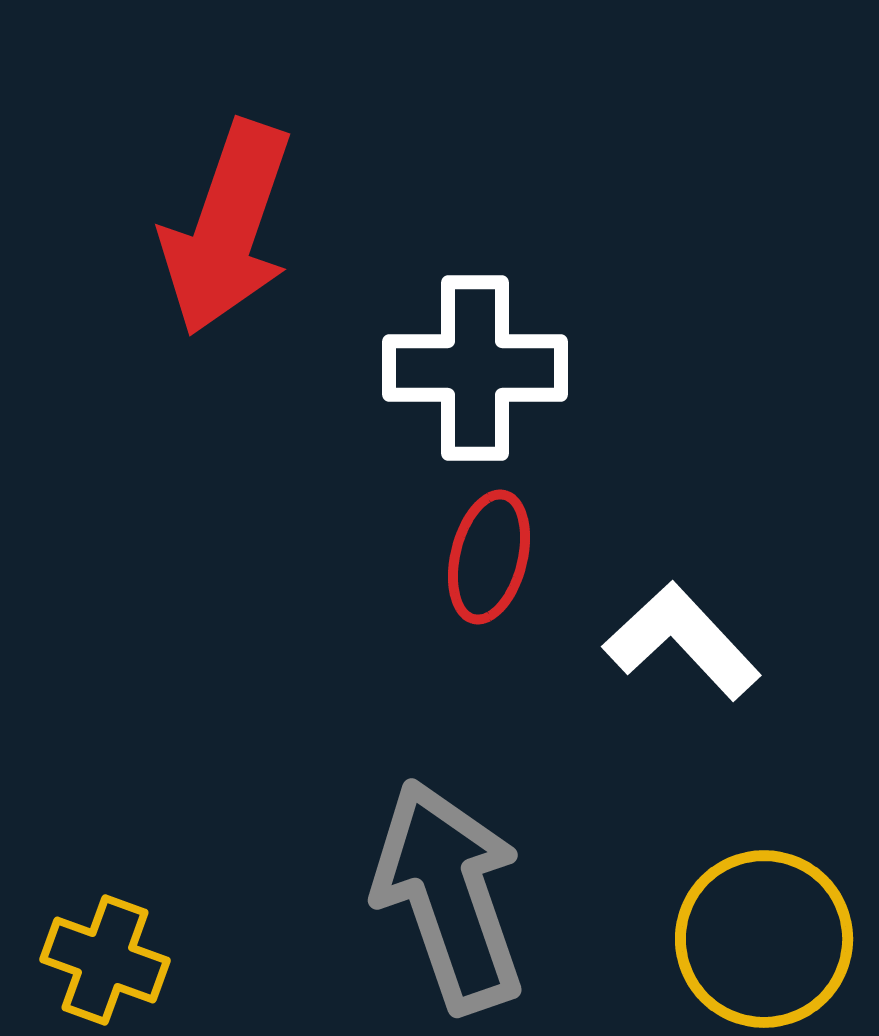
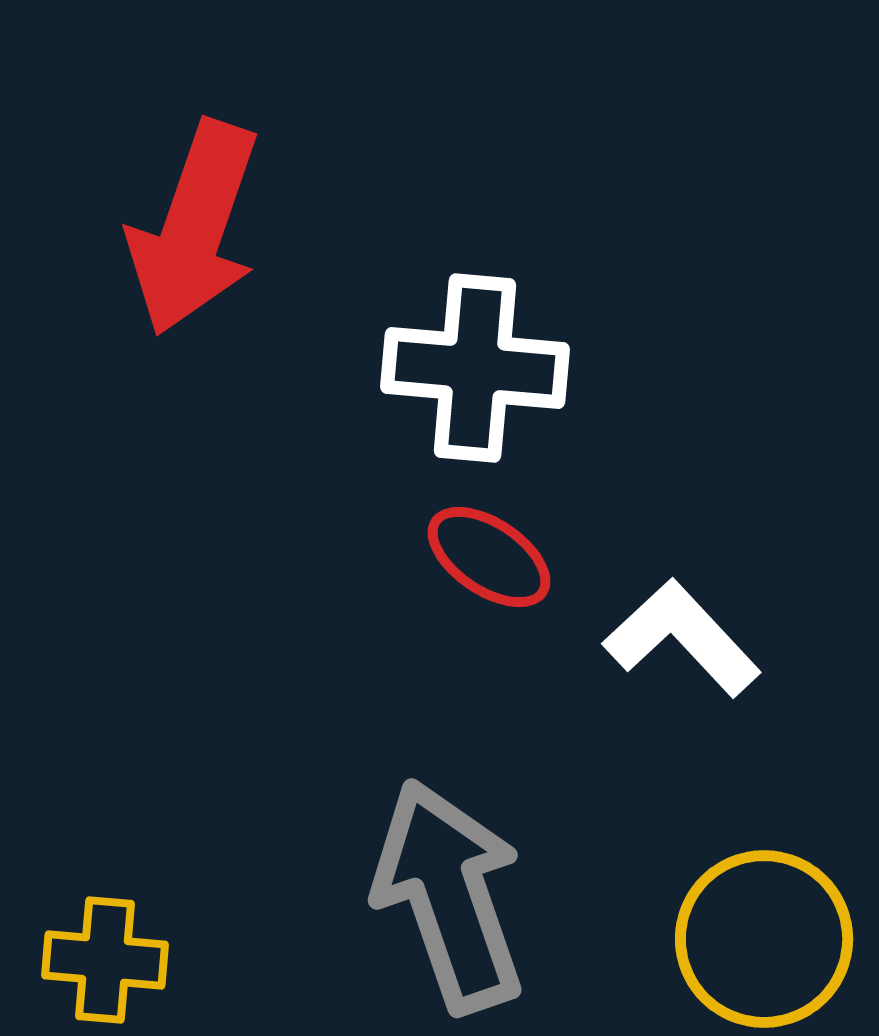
red arrow: moved 33 px left
white cross: rotated 5 degrees clockwise
red ellipse: rotated 70 degrees counterclockwise
white L-shape: moved 3 px up
yellow cross: rotated 15 degrees counterclockwise
